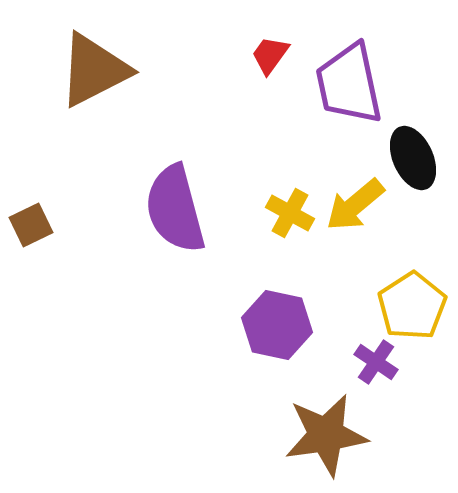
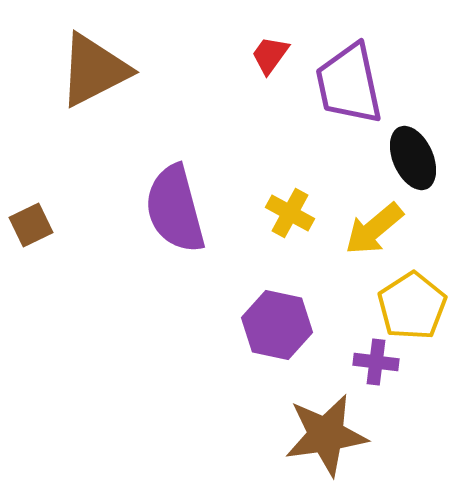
yellow arrow: moved 19 px right, 24 px down
purple cross: rotated 27 degrees counterclockwise
